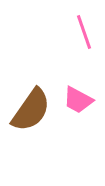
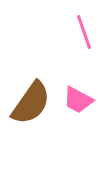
brown semicircle: moved 7 px up
